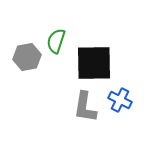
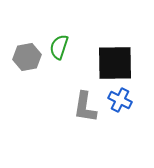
green semicircle: moved 3 px right, 6 px down
black square: moved 21 px right
